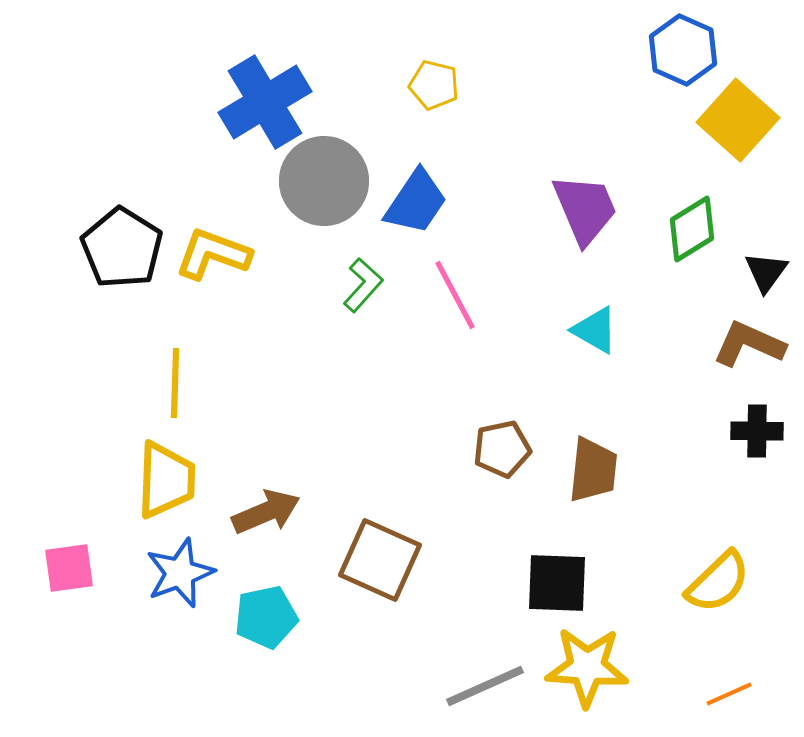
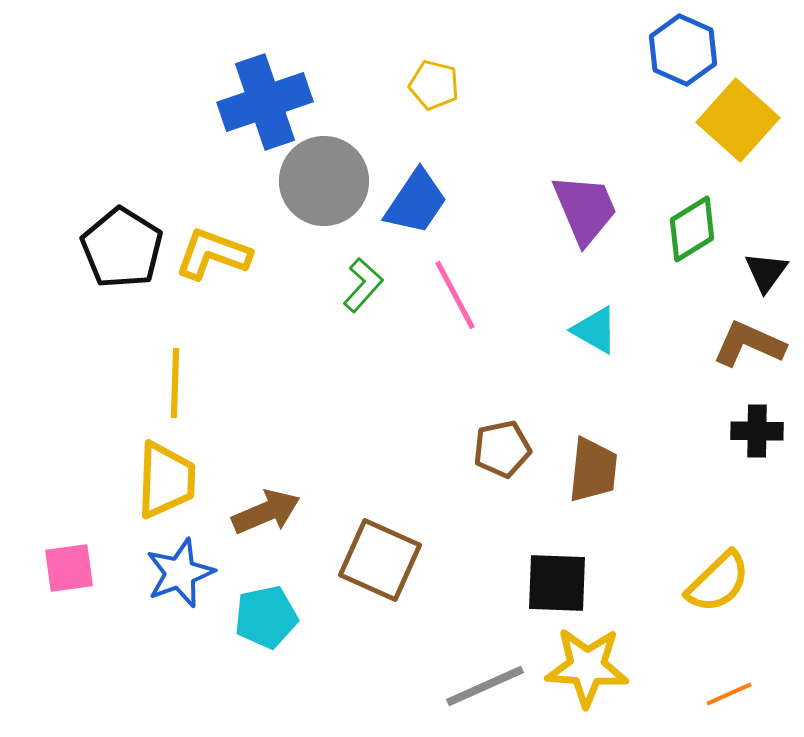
blue cross: rotated 12 degrees clockwise
